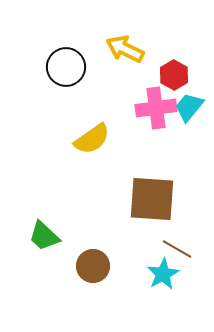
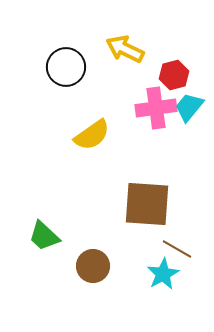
red hexagon: rotated 16 degrees clockwise
yellow semicircle: moved 4 px up
brown square: moved 5 px left, 5 px down
